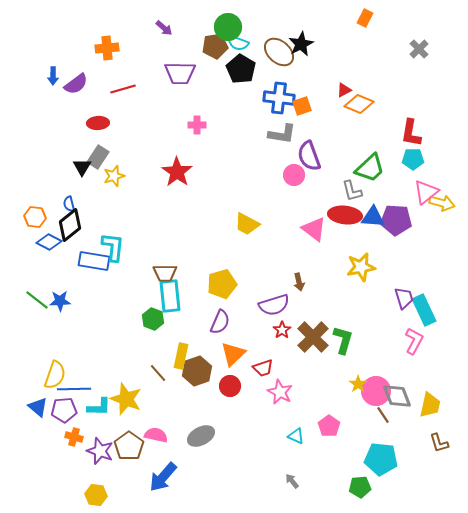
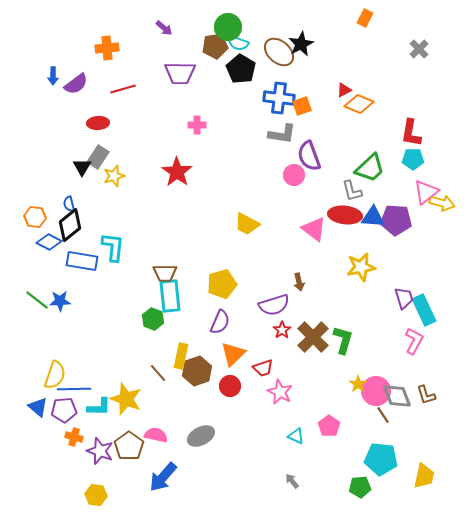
blue rectangle at (94, 261): moved 12 px left
yellow trapezoid at (430, 405): moved 6 px left, 71 px down
brown L-shape at (439, 443): moved 13 px left, 48 px up
